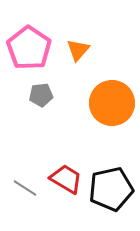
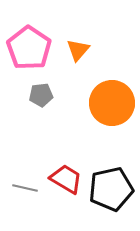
gray line: rotated 20 degrees counterclockwise
